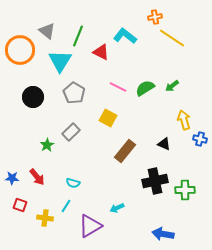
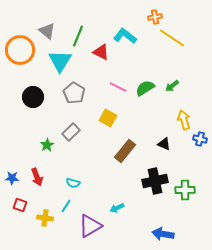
red arrow: rotated 18 degrees clockwise
